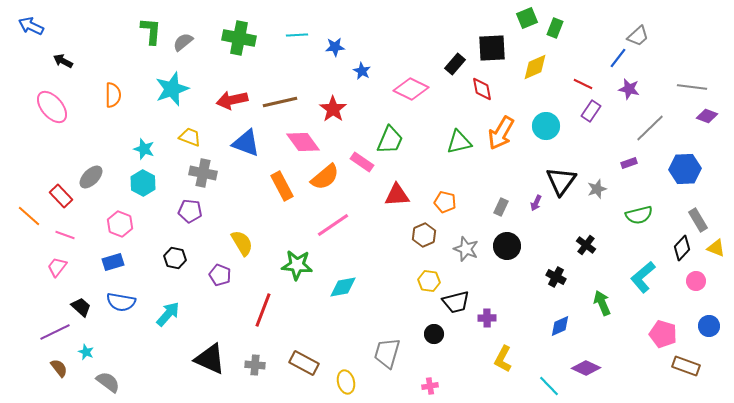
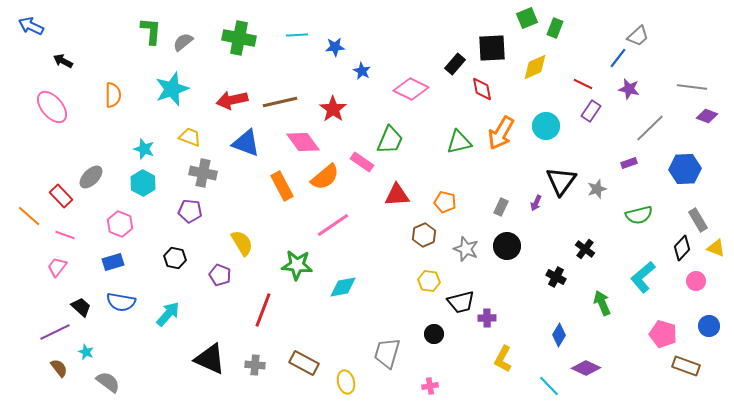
black cross at (586, 245): moved 1 px left, 4 px down
black trapezoid at (456, 302): moved 5 px right
blue diamond at (560, 326): moved 1 px left, 9 px down; rotated 35 degrees counterclockwise
